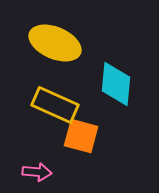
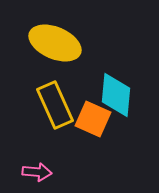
cyan diamond: moved 11 px down
yellow rectangle: rotated 42 degrees clockwise
orange square: moved 12 px right, 17 px up; rotated 9 degrees clockwise
